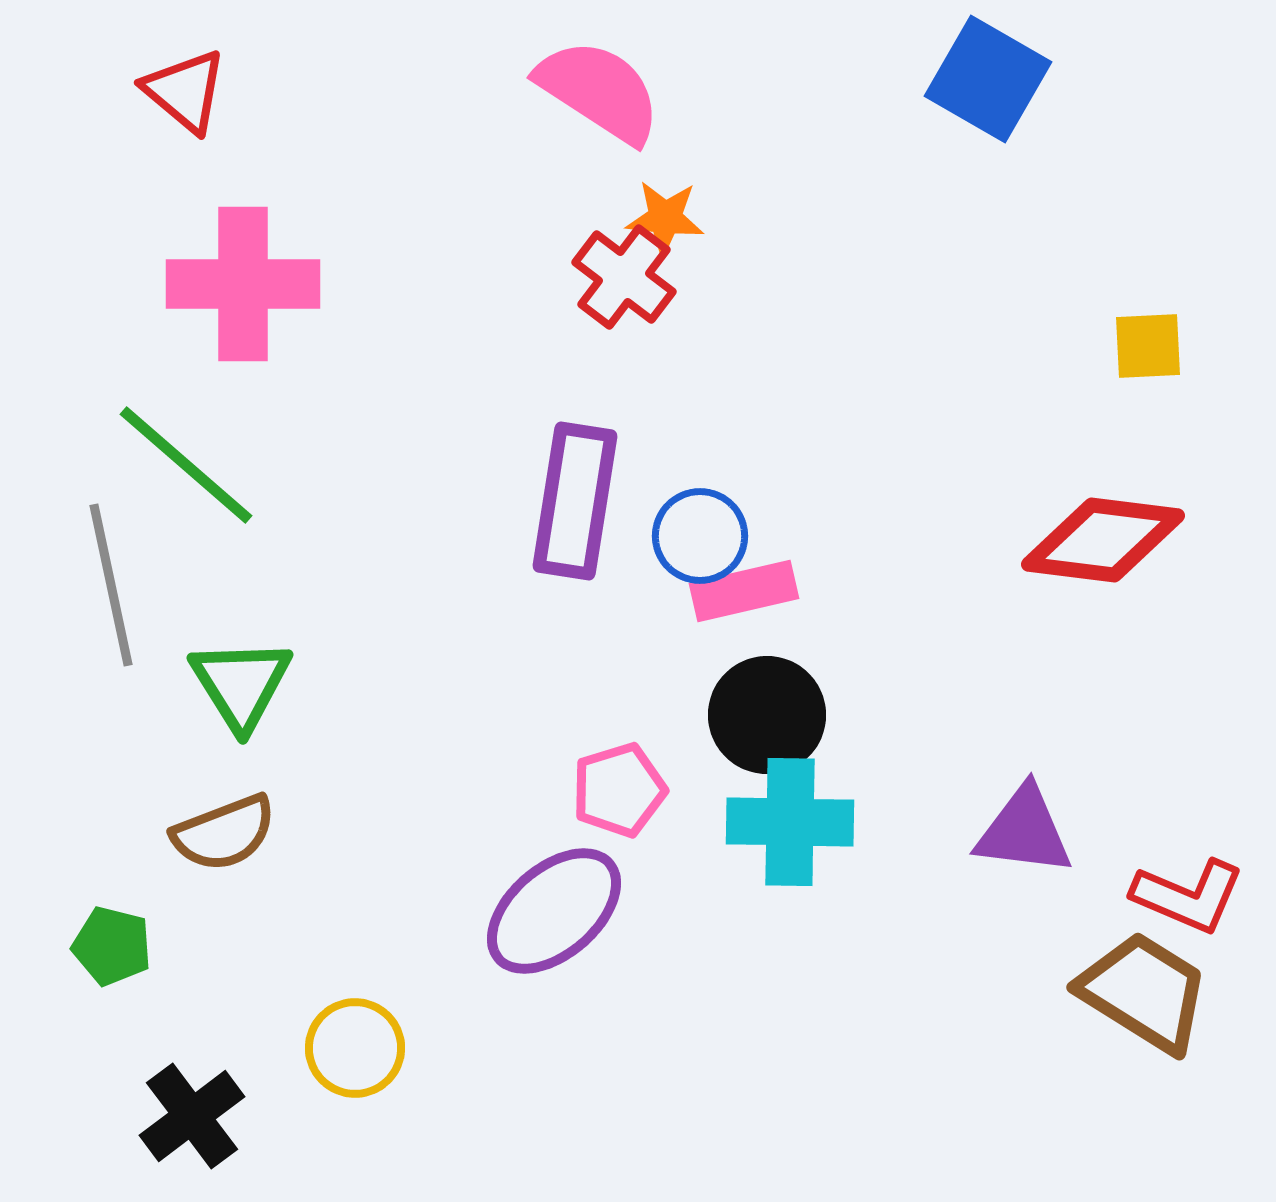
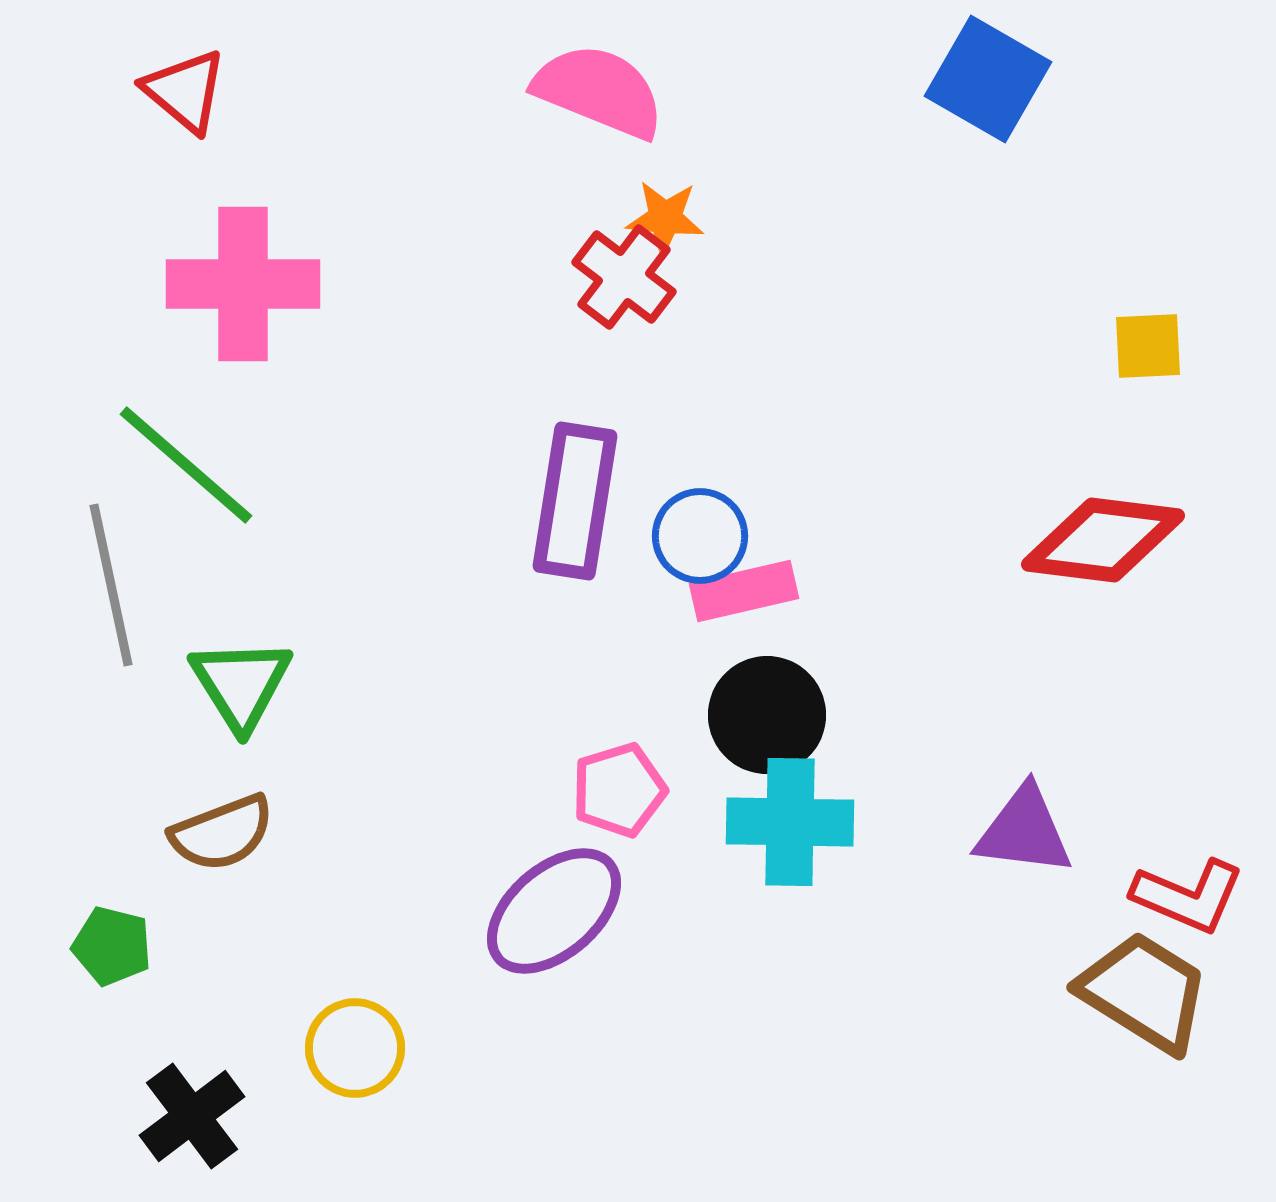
pink semicircle: rotated 11 degrees counterclockwise
brown semicircle: moved 2 px left
